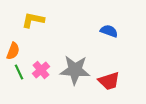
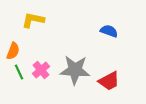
red trapezoid: rotated 10 degrees counterclockwise
